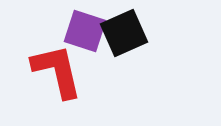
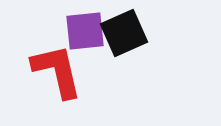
purple square: rotated 24 degrees counterclockwise
